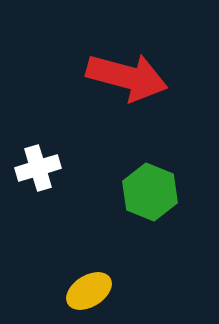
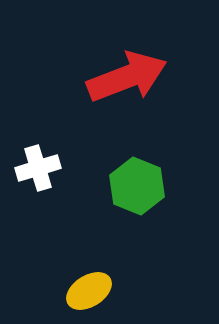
red arrow: rotated 36 degrees counterclockwise
green hexagon: moved 13 px left, 6 px up
